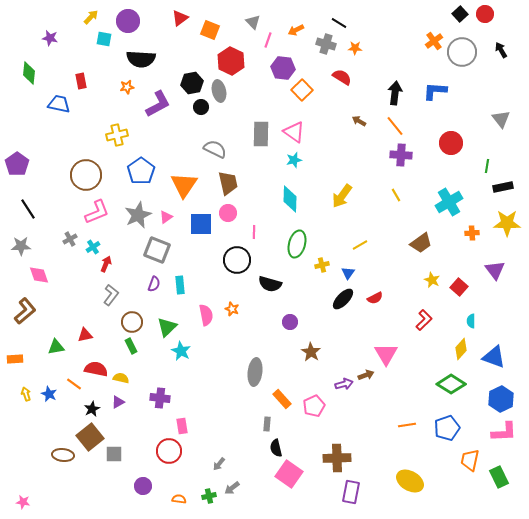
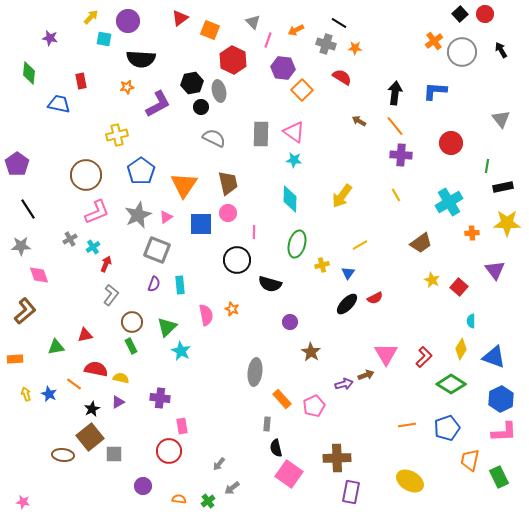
red hexagon at (231, 61): moved 2 px right, 1 px up
gray semicircle at (215, 149): moved 1 px left, 11 px up
cyan star at (294, 160): rotated 21 degrees clockwise
black ellipse at (343, 299): moved 4 px right, 5 px down
red L-shape at (424, 320): moved 37 px down
yellow diamond at (461, 349): rotated 10 degrees counterclockwise
green cross at (209, 496): moved 1 px left, 5 px down; rotated 24 degrees counterclockwise
